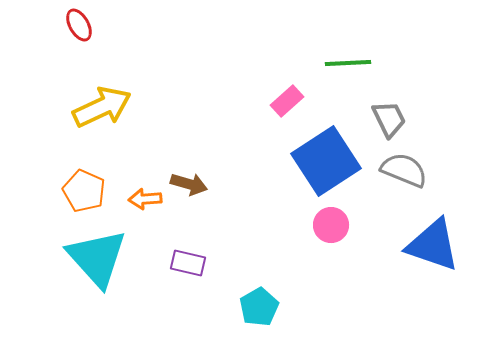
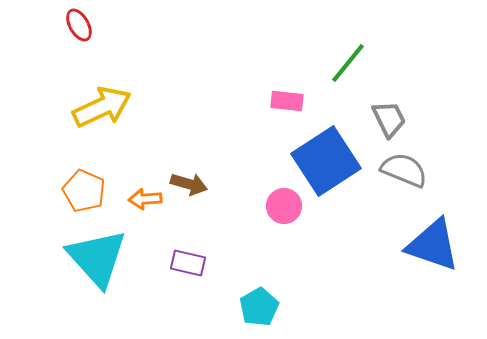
green line: rotated 48 degrees counterclockwise
pink rectangle: rotated 48 degrees clockwise
pink circle: moved 47 px left, 19 px up
